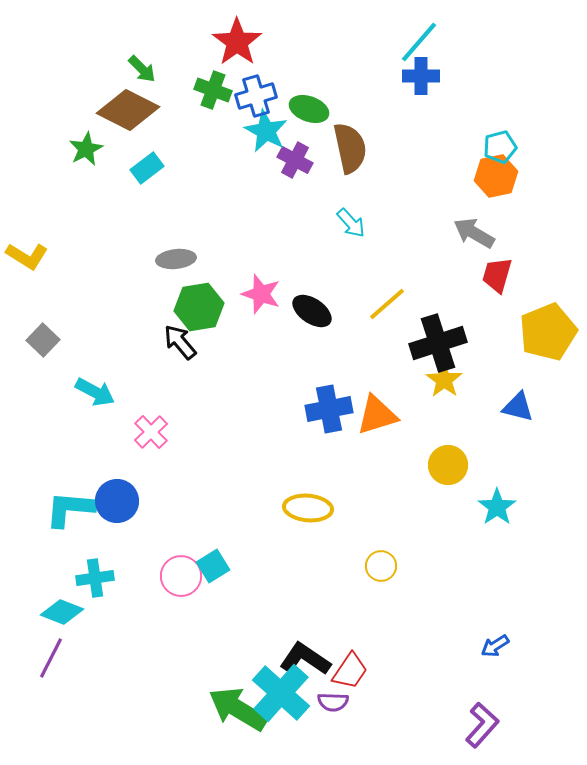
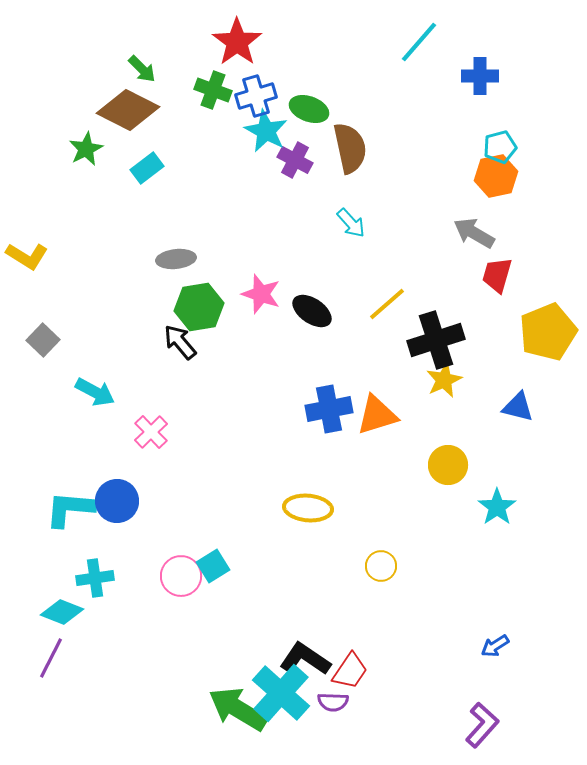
blue cross at (421, 76): moved 59 px right
black cross at (438, 343): moved 2 px left, 3 px up
yellow star at (444, 380): rotated 12 degrees clockwise
